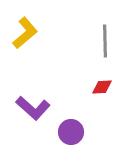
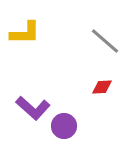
yellow L-shape: rotated 40 degrees clockwise
gray line: rotated 48 degrees counterclockwise
purple circle: moved 7 px left, 6 px up
